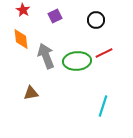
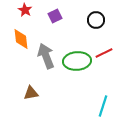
red star: moved 2 px right
